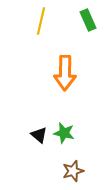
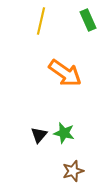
orange arrow: rotated 56 degrees counterclockwise
black triangle: rotated 30 degrees clockwise
